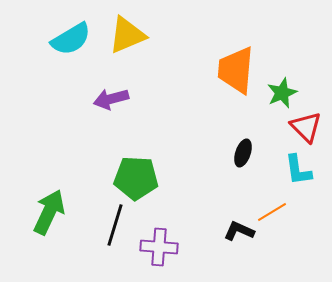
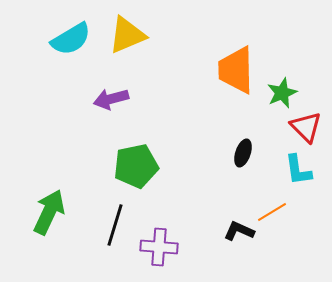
orange trapezoid: rotated 6 degrees counterclockwise
green pentagon: moved 12 px up; rotated 15 degrees counterclockwise
